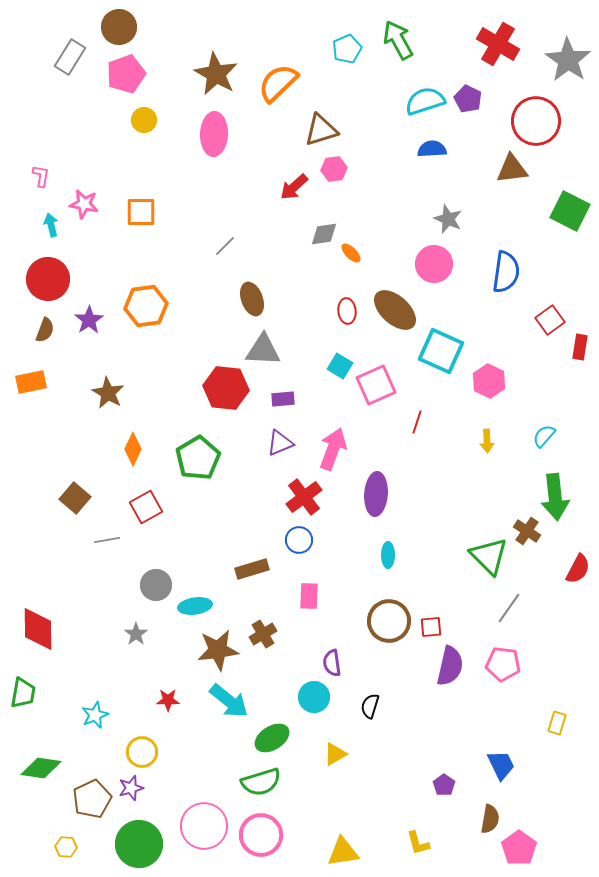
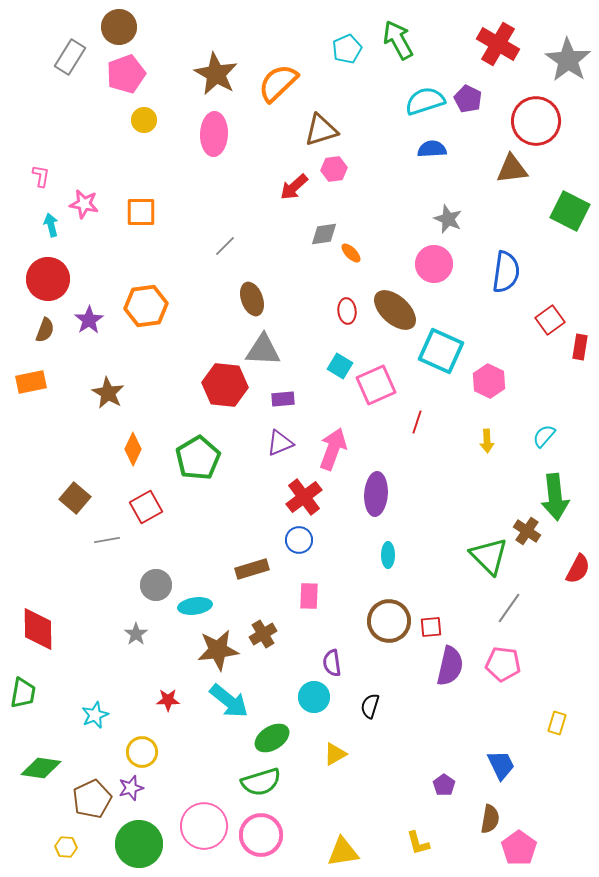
red hexagon at (226, 388): moved 1 px left, 3 px up
